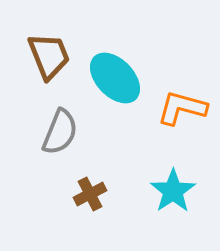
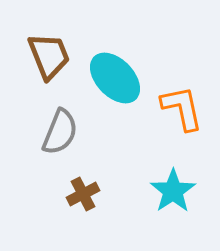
orange L-shape: rotated 63 degrees clockwise
brown cross: moved 7 px left
